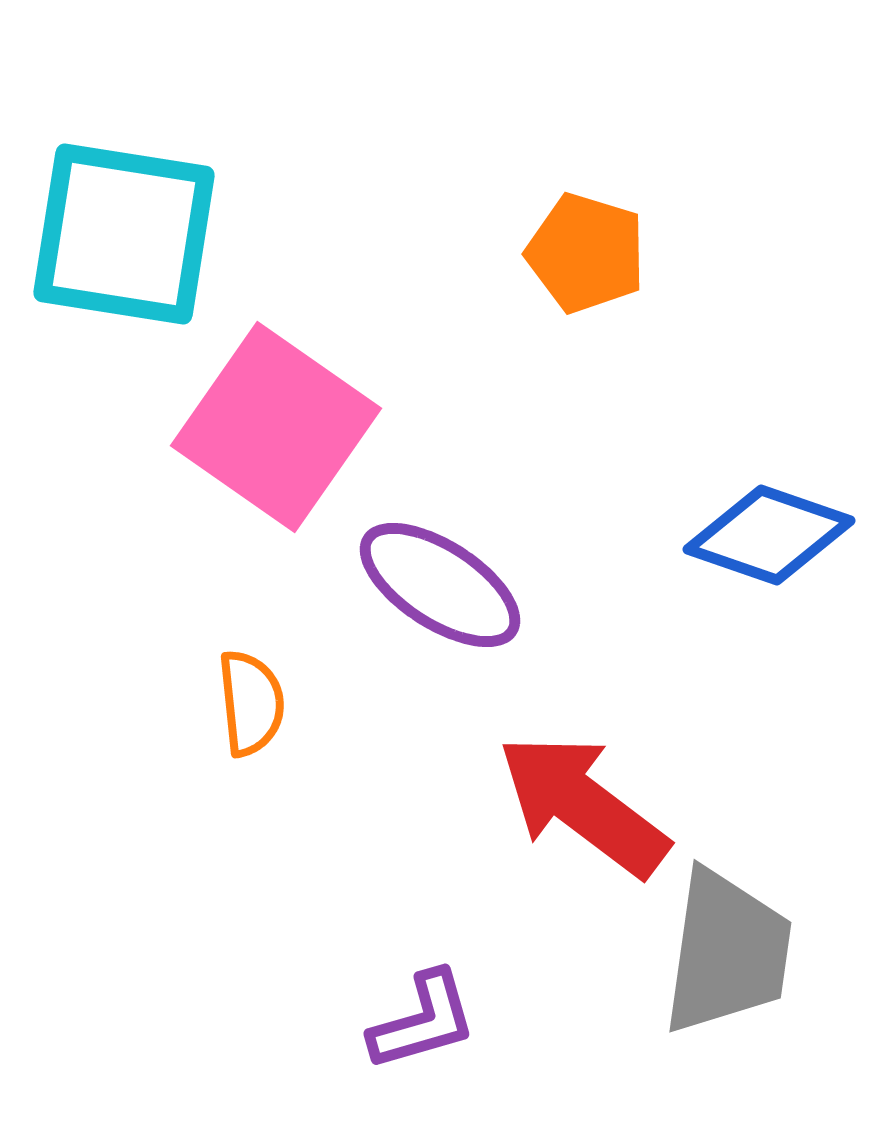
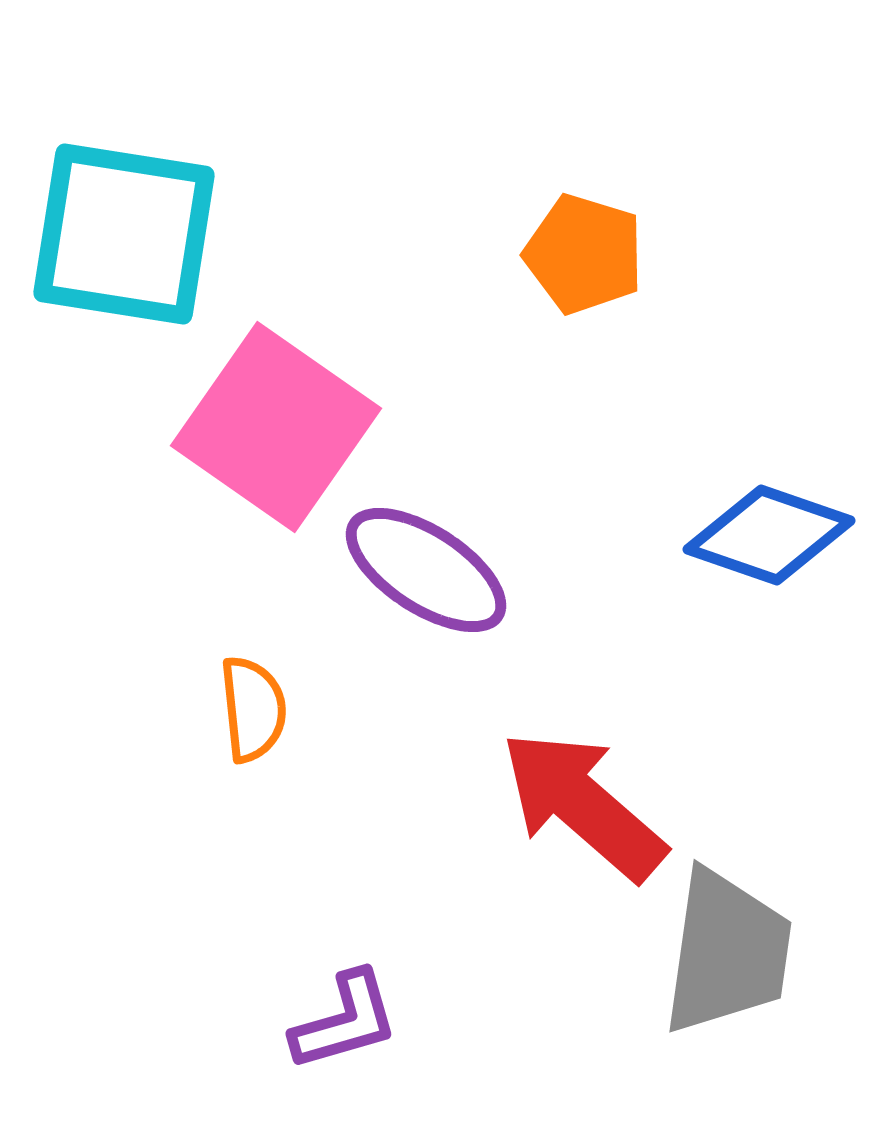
orange pentagon: moved 2 px left, 1 px down
purple ellipse: moved 14 px left, 15 px up
orange semicircle: moved 2 px right, 6 px down
red arrow: rotated 4 degrees clockwise
purple L-shape: moved 78 px left
